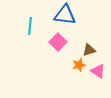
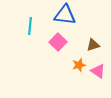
brown triangle: moved 4 px right, 5 px up
